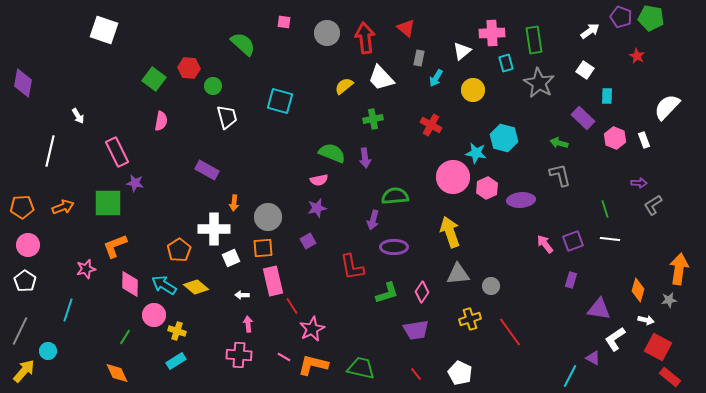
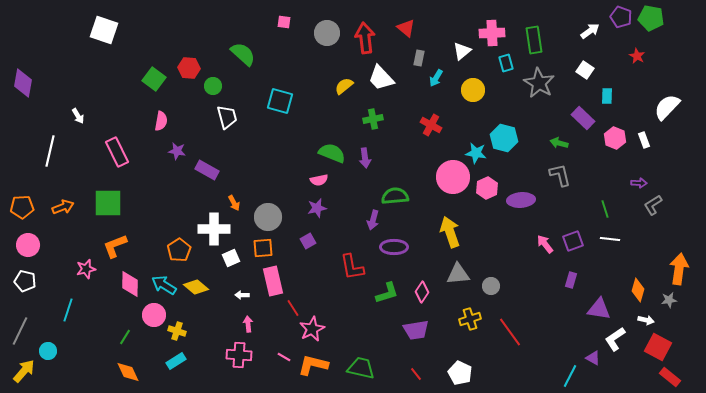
green semicircle at (243, 44): moved 10 px down
purple star at (135, 183): moved 42 px right, 32 px up
orange arrow at (234, 203): rotated 35 degrees counterclockwise
white pentagon at (25, 281): rotated 20 degrees counterclockwise
red line at (292, 306): moved 1 px right, 2 px down
orange diamond at (117, 373): moved 11 px right, 1 px up
